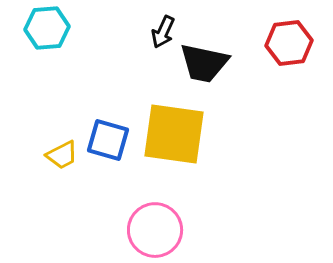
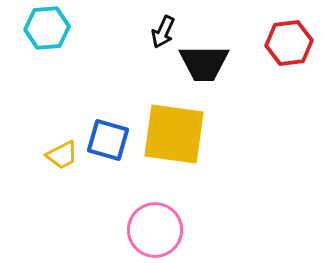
black trapezoid: rotated 12 degrees counterclockwise
